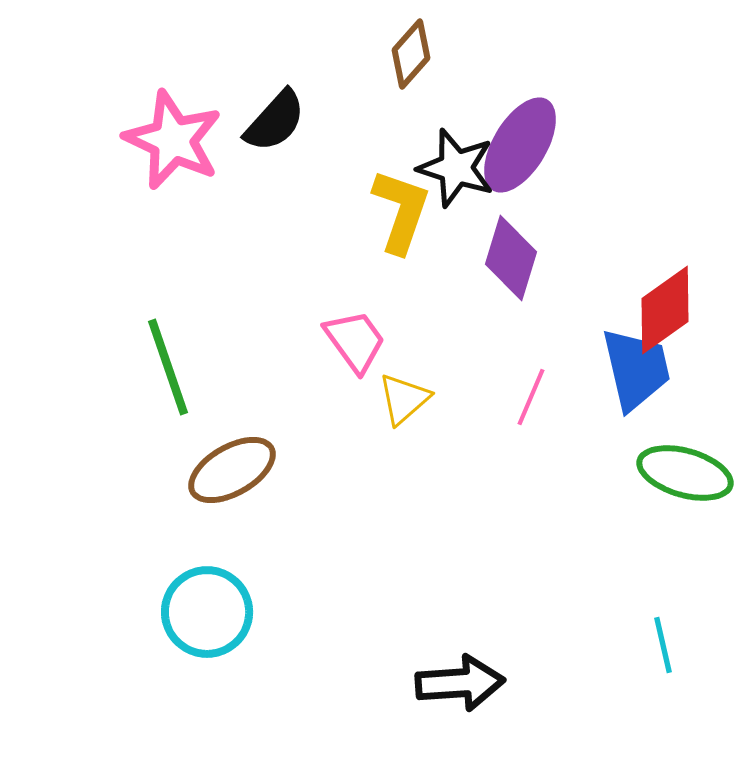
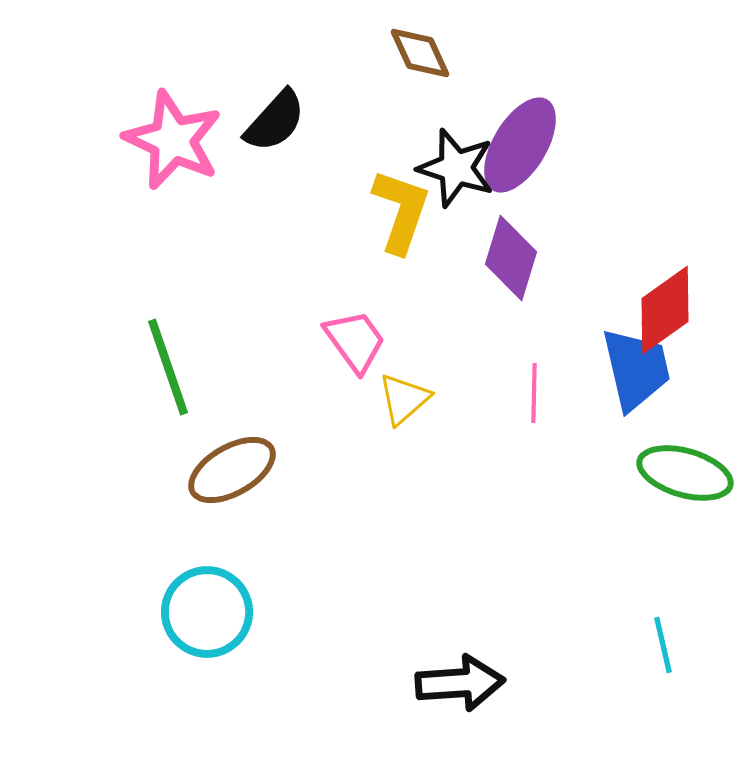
brown diamond: moved 9 px right, 1 px up; rotated 66 degrees counterclockwise
pink line: moved 3 px right, 4 px up; rotated 22 degrees counterclockwise
